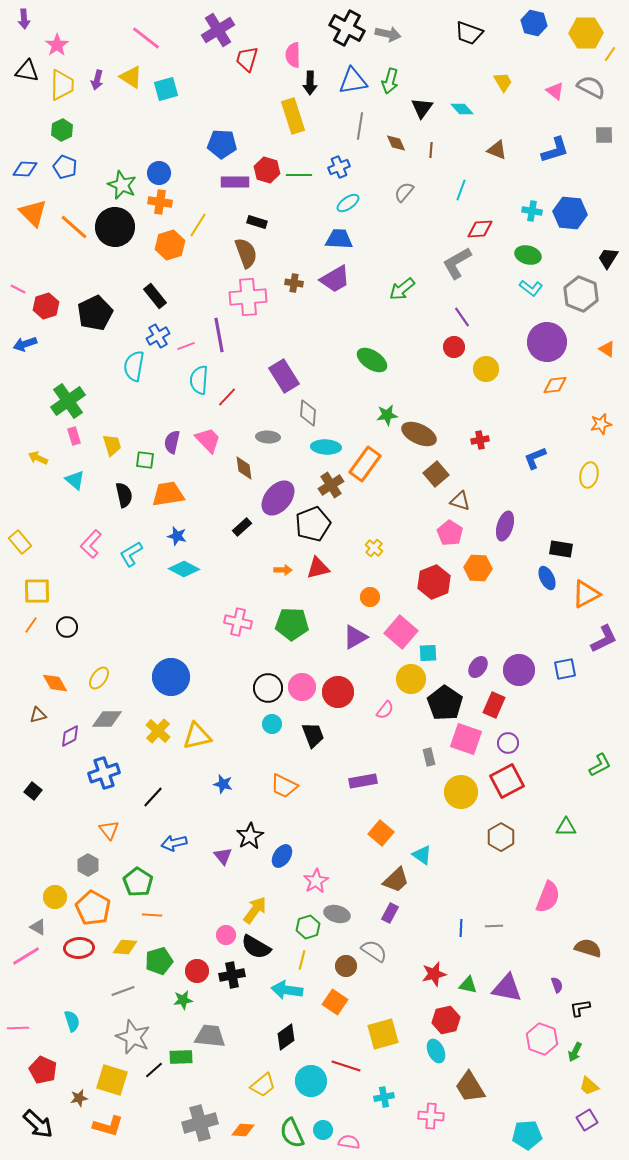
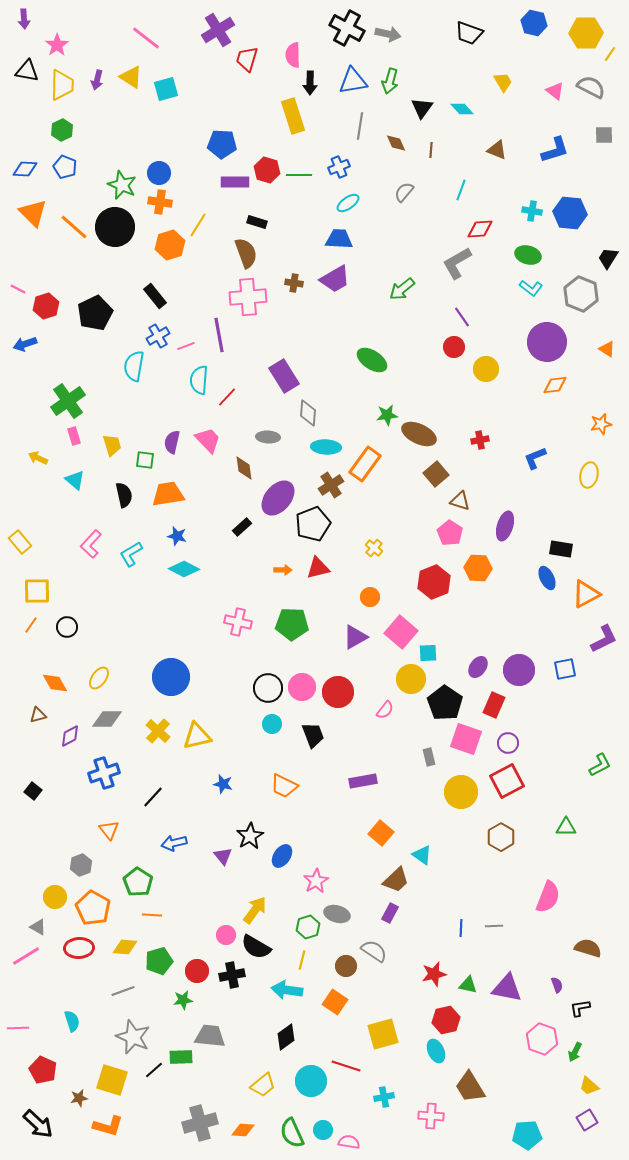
gray hexagon at (88, 865): moved 7 px left; rotated 10 degrees clockwise
